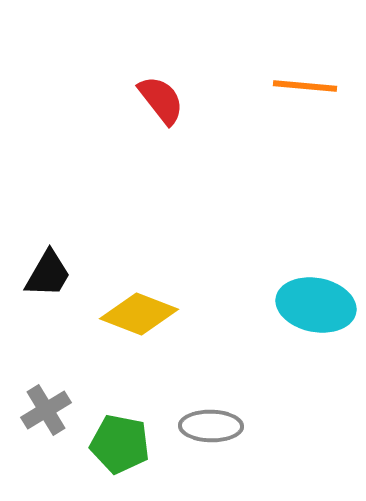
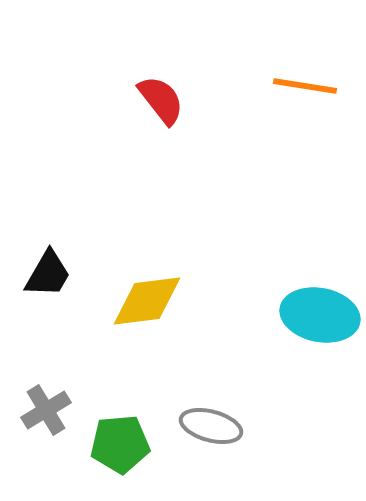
orange line: rotated 4 degrees clockwise
cyan ellipse: moved 4 px right, 10 px down
yellow diamond: moved 8 px right, 13 px up; rotated 28 degrees counterclockwise
gray ellipse: rotated 14 degrees clockwise
green pentagon: rotated 16 degrees counterclockwise
